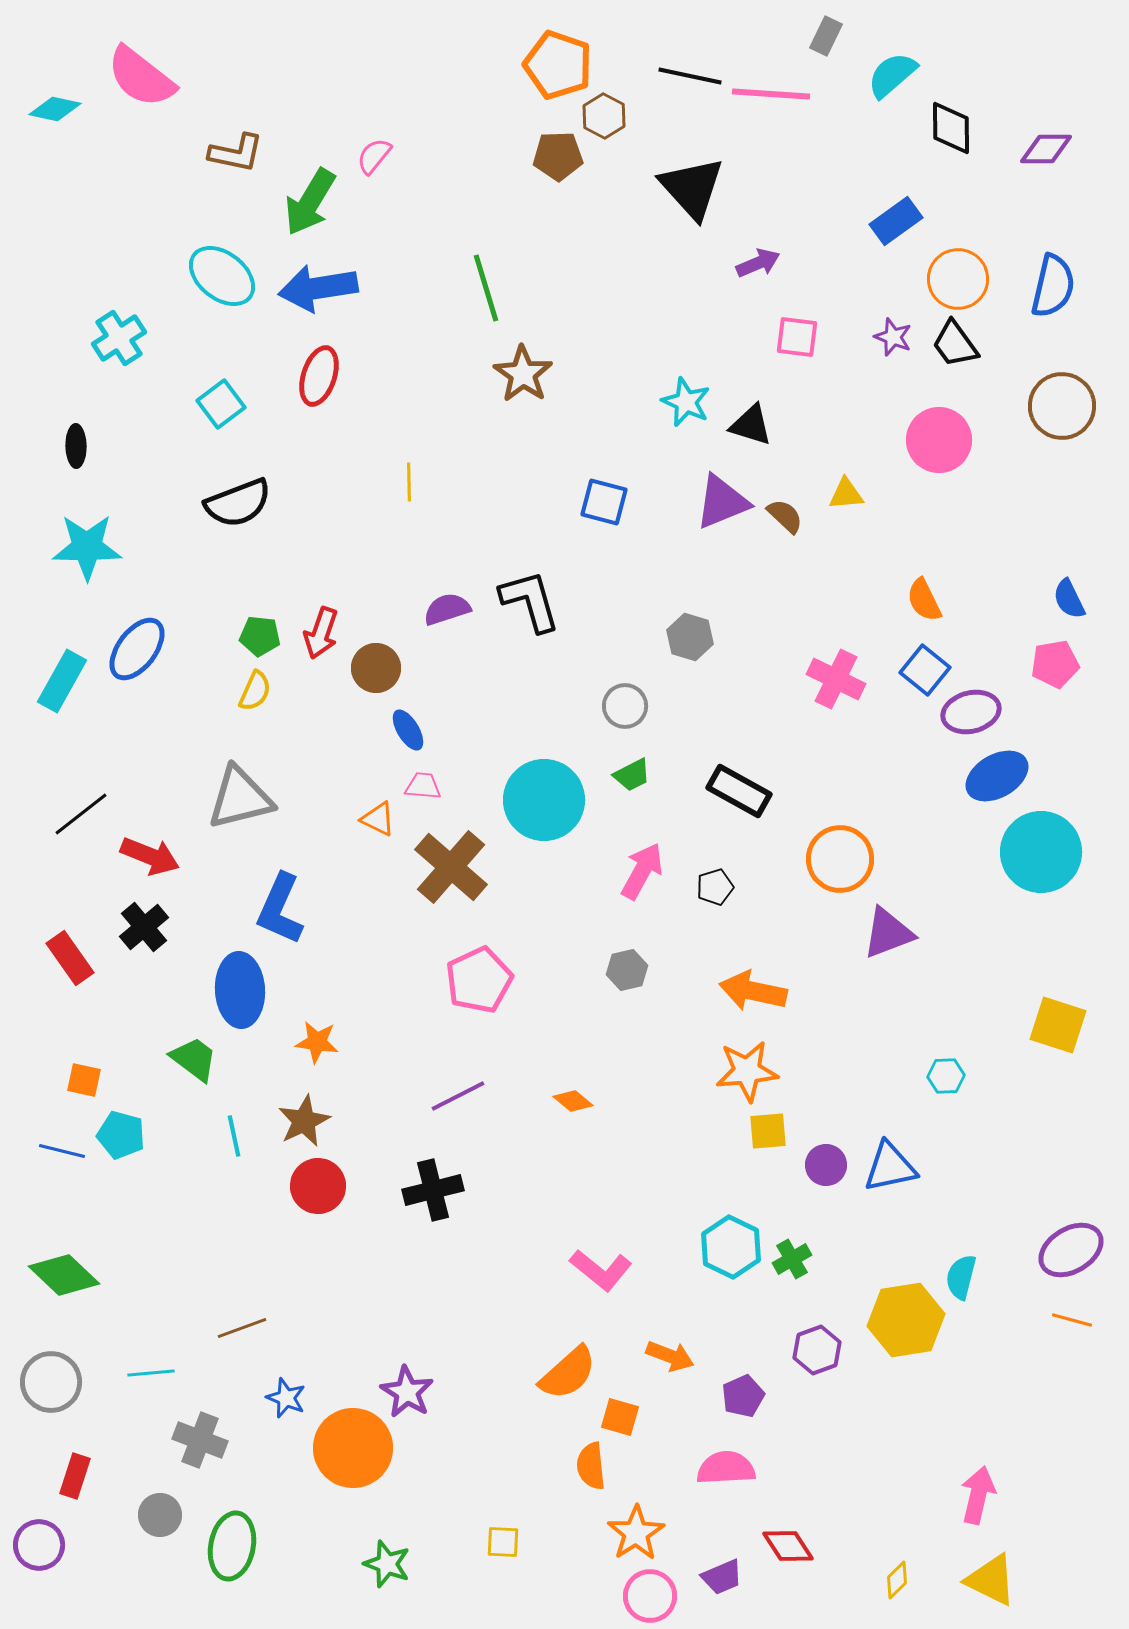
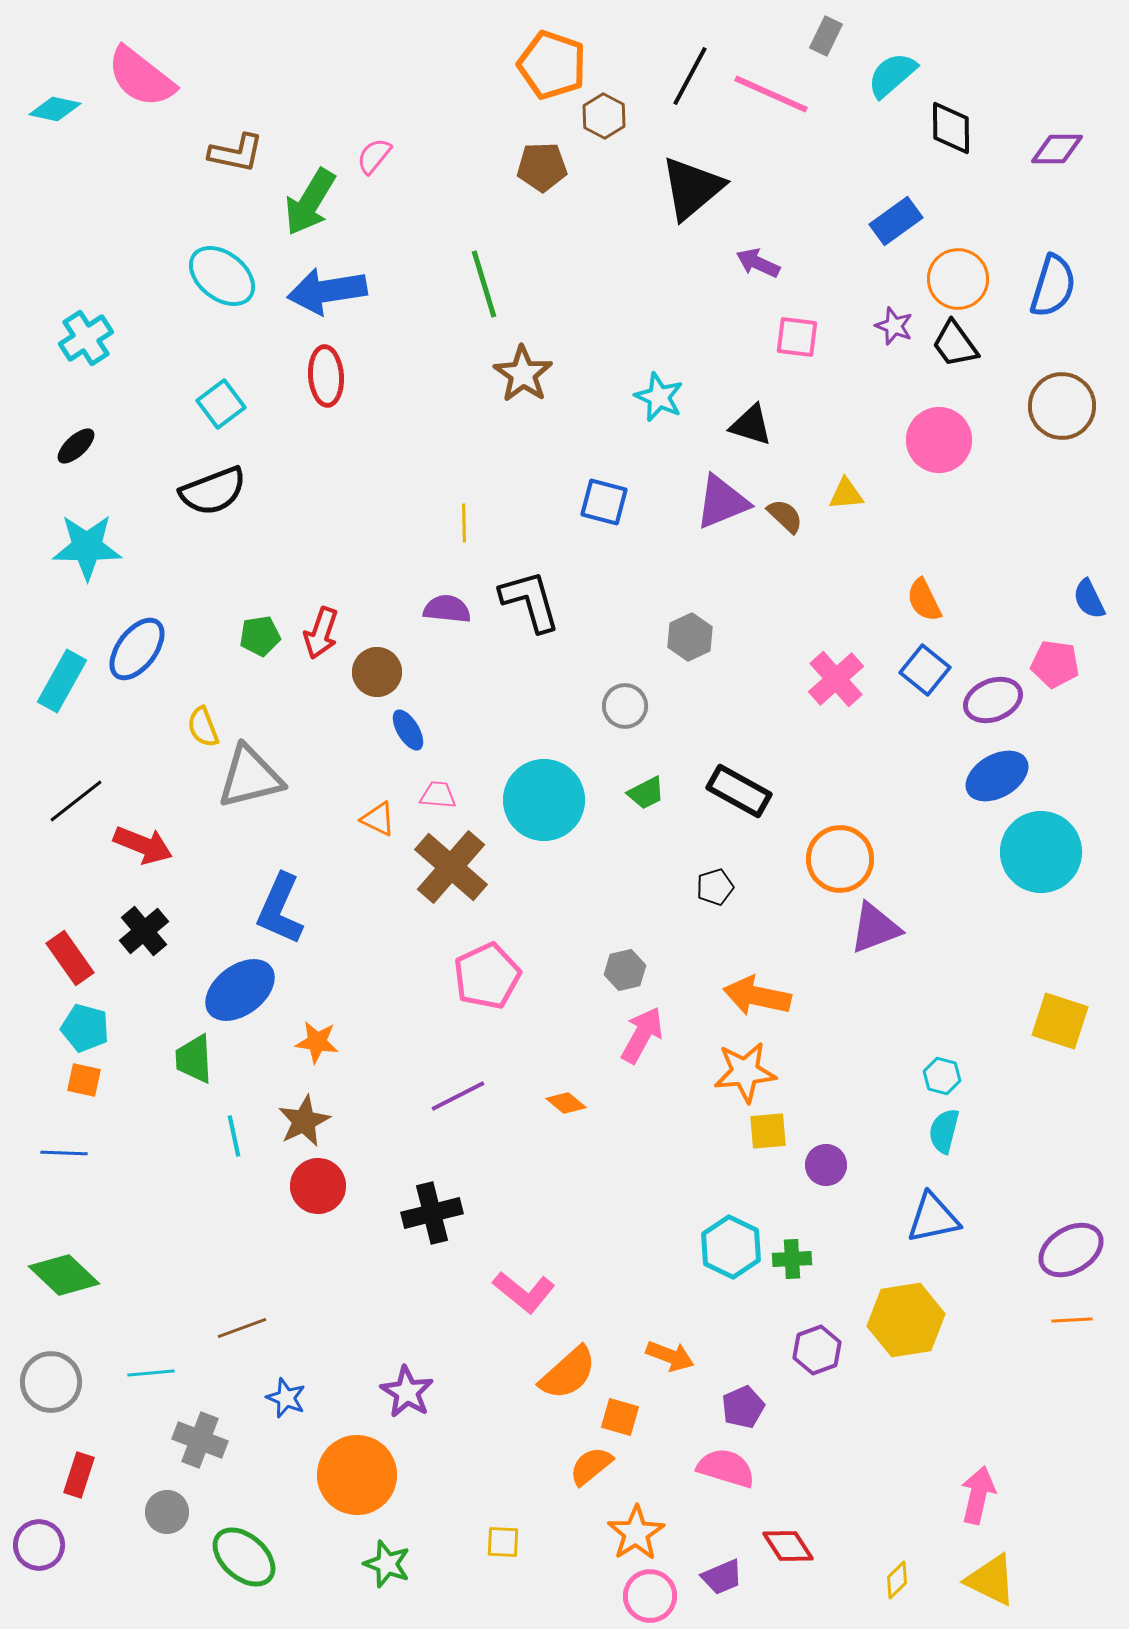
orange pentagon at (558, 65): moved 6 px left
black line at (690, 76): rotated 74 degrees counterclockwise
pink line at (771, 94): rotated 20 degrees clockwise
purple diamond at (1046, 149): moved 11 px right
brown pentagon at (558, 156): moved 16 px left, 11 px down
black triangle at (692, 188): rotated 32 degrees clockwise
purple arrow at (758, 263): rotated 132 degrees counterclockwise
blue semicircle at (1053, 286): rotated 4 degrees clockwise
blue arrow at (318, 288): moved 9 px right, 3 px down
green line at (486, 288): moved 2 px left, 4 px up
purple star at (893, 337): moved 1 px right, 11 px up
cyan cross at (119, 338): moved 33 px left
red ellipse at (319, 376): moved 7 px right; rotated 22 degrees counterclockwise
cyan star at (686, 402): moved 27 px left, 5 px up
black ellipse at (76, 446): rotated 48 degrees clockwise
yellow line at (409, 482): moved 55 px right, 41 px down
black semicircle at (238, 503): moved 25 px left, 12 px up
blue semicircle at (1069, 599): moved 20 px right
purple semicircle at (447, 609): rotated 24 degrees clockwise
green pentagon at (260, 636): rotated 15 degrees counterclockwise
gray hexagon at (690, 637): rotated 18 degrees clockwise
pink pentagon at (1055, 664): rotated 18 degrees clockwise
brown circle at (376, 668): moved 1 px right, 4 px down
pink cross at (836, 679): rotated 22 degrees clockwise
yellow semicircle at (255, 691): moved 52 px left, 36 px down; rotated 135 degrees clockwise
purple ellipse at (971, 712): moved 22 px right, 12 px up; rotated 8 degrees counterclockwise
green trapezoid at (632, 775): moved 14 px right, 18 px down
pink trapezoid at (423, 786): moved 15 px right, 9 px down
gray triangle at (240, 798): moved 10 px right, 21 px up
black line at (81, 814): moved 5 px left, 13 px up
red arrow at (150, 856): moved 7 px left, 11 px up
pink arrow at (642, 871): moved 164 px down
black cross at (144, 927): moved 4 px down
purple triangle at (888, 933): moved 13 px left, 5 px up
gray hexagon at (627, 970): moved 2 px left
pink pentagon at (479, 980): moved 8 px right, 4 px up
blue ellipse at (240, 990): rotated 56 degrees clockwise
orange arrow at (753, 991): moved 4 px right, 5 px down
yellow square at (1058, 1025): moved 2 px right, 4 px up
green trapezoid at (194, 1059): rotated 130 degrees counterclockwise
orange star at (747, 1071): moved 2 px left, 1 px down
cyan hexagon at (946, 1076): moved 4 px left; rotated 18 degrees clockwise
orange diamond at (573, 1101): moved 7 px left, 2 px down
cyan pentagon at (121, 1135): moved 36 px left, 107 px up
blue line at (62, 1151): moved 2 px right, 2 px down; rotated 12 degrees counterclockwise
blue triangle at (890, 1167): moved 43 px right, 51 px down
black cross at (433, 1190): moved 1 px left, 23 px down
green cross at (792, 1259): rotated 27 degrees clockwise
pink L-shape at (601, 1270): moved 77 px left, 22 px down
cyan semicircle at (961, 1277): moved 17 px left, 146 px up
orange line at (1072, 1320): rotated 18 degrees counterclockwise
purple pentagon at (743, 1396): moved 11 px down
orange circle at (353, 1448): moved 4 px right, 27 px down
orange semicircle at (591, 1466): rotated 57 degrees clockwise
pink semicircle at (726, 1468): rotated 20 degrees clockwise
red rectangle at (75, 1476): moved 4 px right, 1 px up
gray circle at (160, 1515): moved 7 px right, 3 px up
green ellipse at (232, 1546): moved 12 px right, 11 px down; rotated 60 degrees counterclockwise
